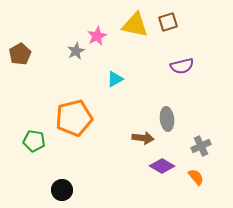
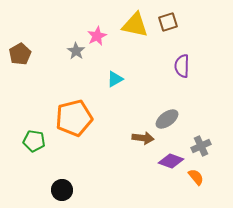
gray star: rotated 12 degrees counterclockwise
purple semicircle: rotated 105 degrees clockwise
gray ellipse: rotated 60 degrees clockwise
purple diamond: moved 9 px right, 5 px up; rotated 10 degrees counterclockwise
